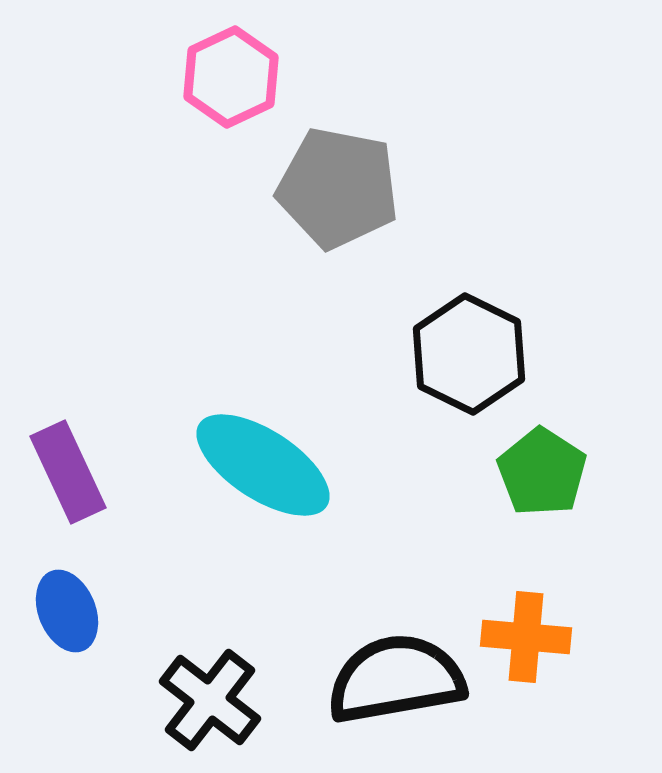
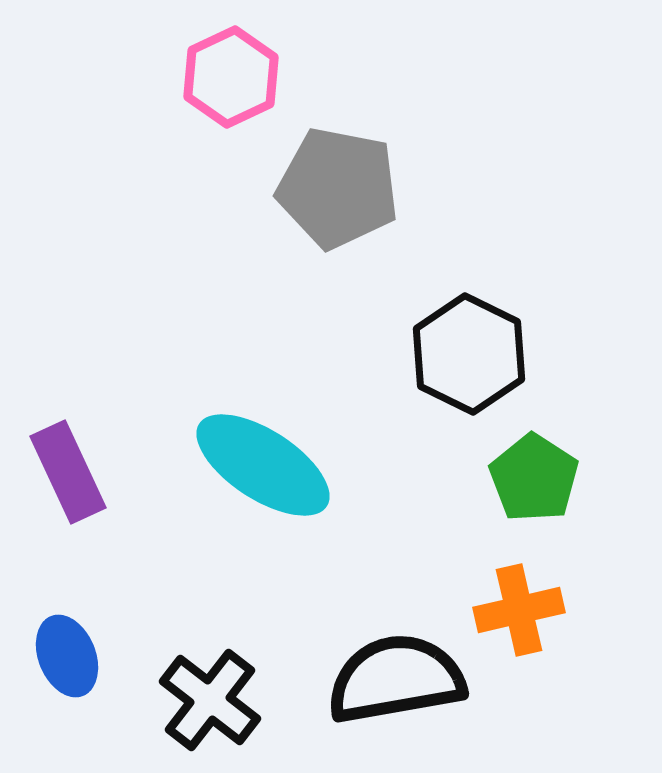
green pentagon: moved 8 px left, 6 px down
blue ellipse: moved 45 px down
orange cross: moved 7 px left, 27 px up; rotated 18 degrees counterclockwise
